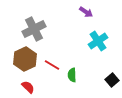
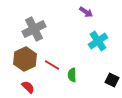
black square: rotated 24 degrees counterclockwise
